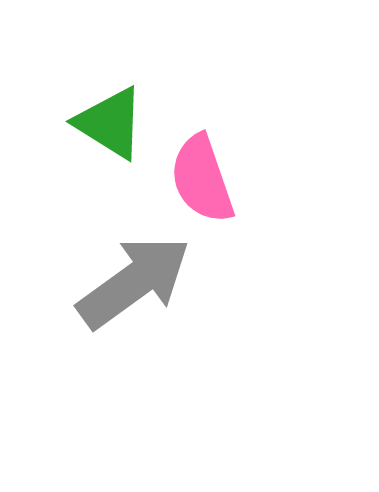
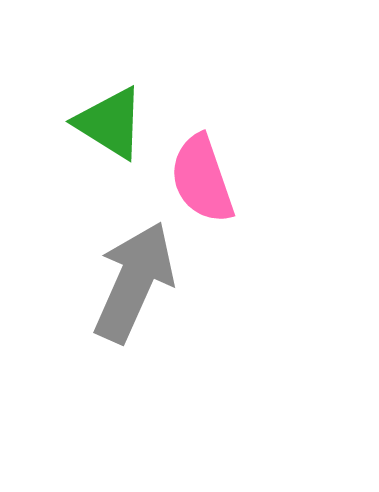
gray arrow: rotated 30 degrees counterclockwise
